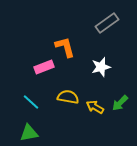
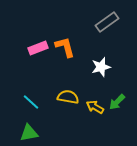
gray rectangle: moved 1 px up
pink rectangle: moved 6 px left, 19 px up
green arrow: moved 3 px left, 1 px up
